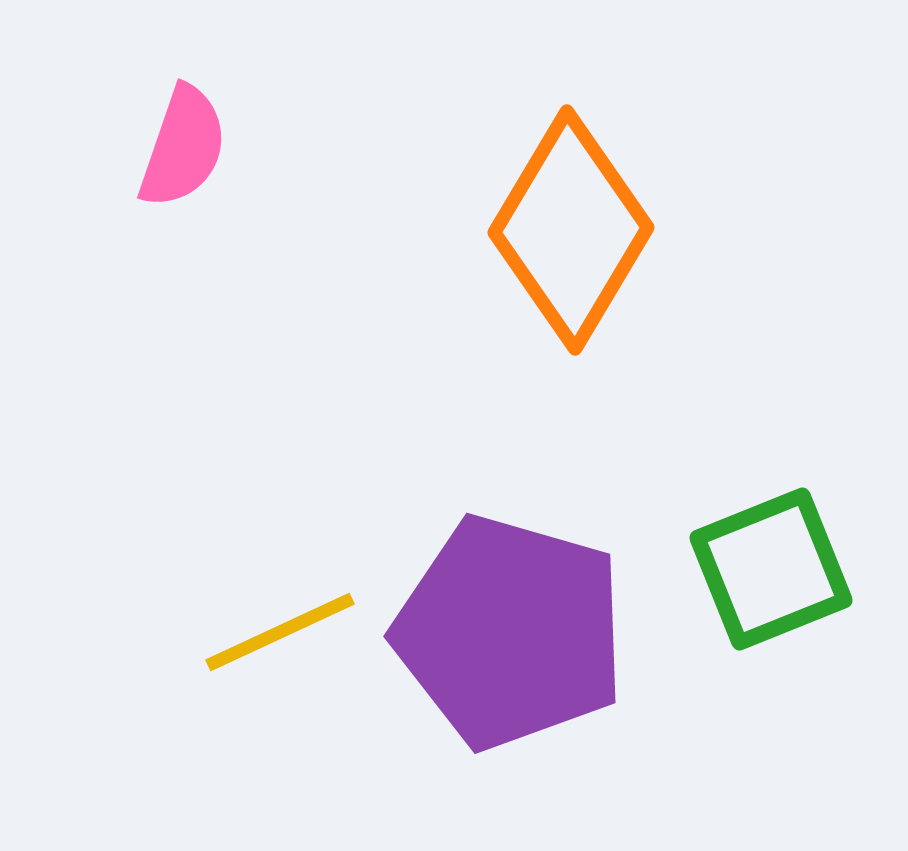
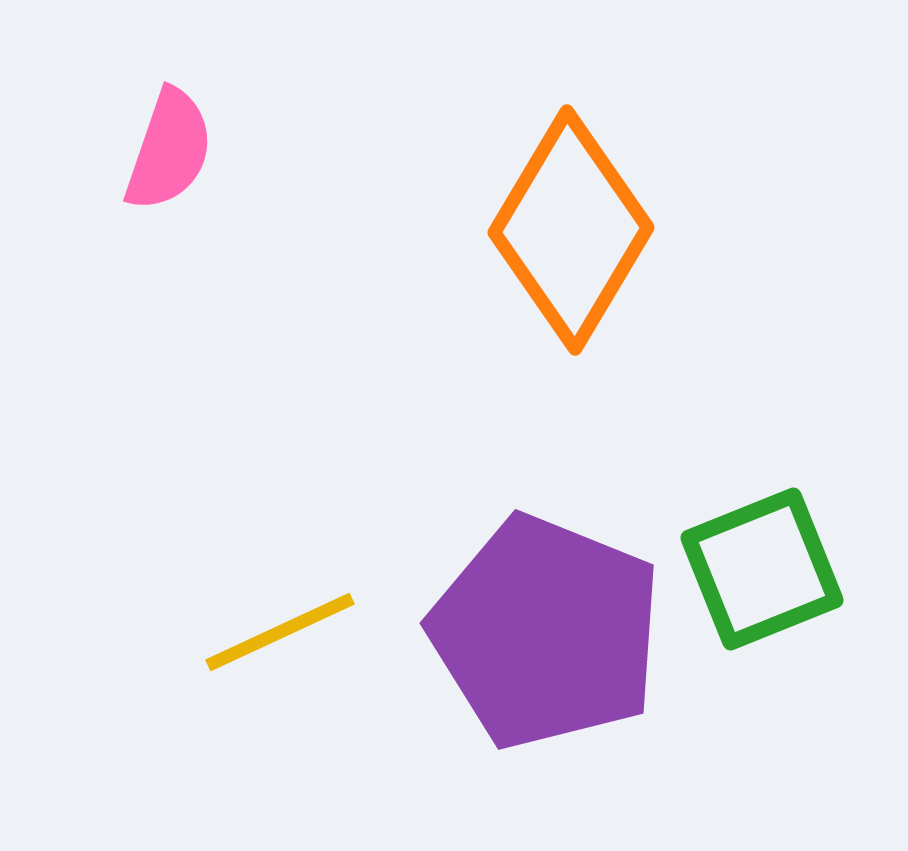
pink semicircle: moved 14 px left, 3 px down
green square: moved 9 px left
purple pentagon: moved 36 px right; rotated 6 degrees clockwise
